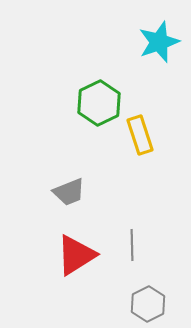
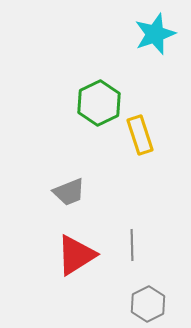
cyan star: moved 4 px left, 8 px up
